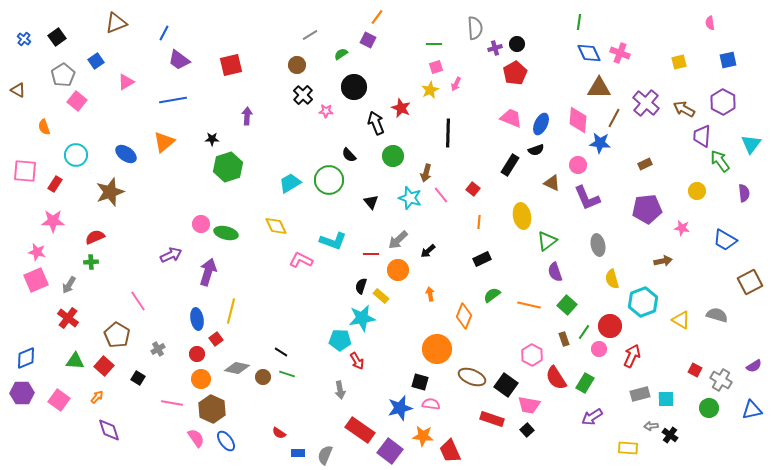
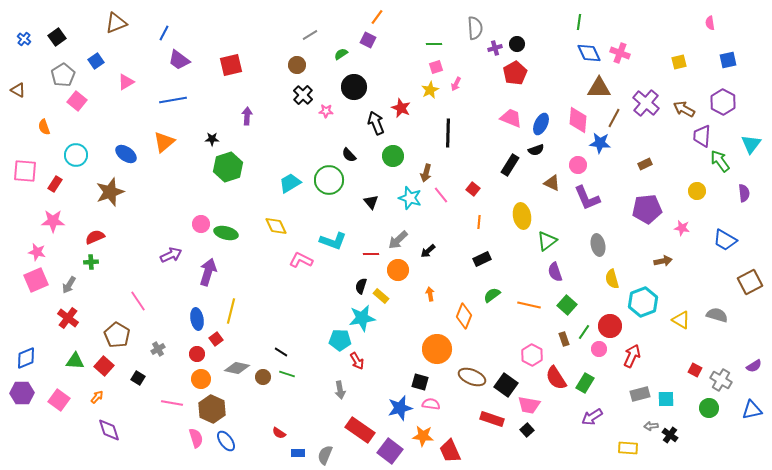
pink semicircle at (196, 438): rotated 18 degrees clockwise
